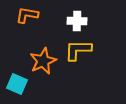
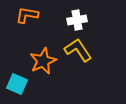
white cross: moved 1 px up; rotated 12 degrees counterclockwise
yellow L-shape: rotated 56 degrees clockwise
